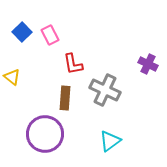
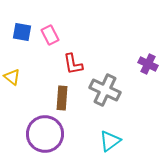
blue square: rotated 36 degrees counterclockwise
brown rectangle: moved 3 px left
